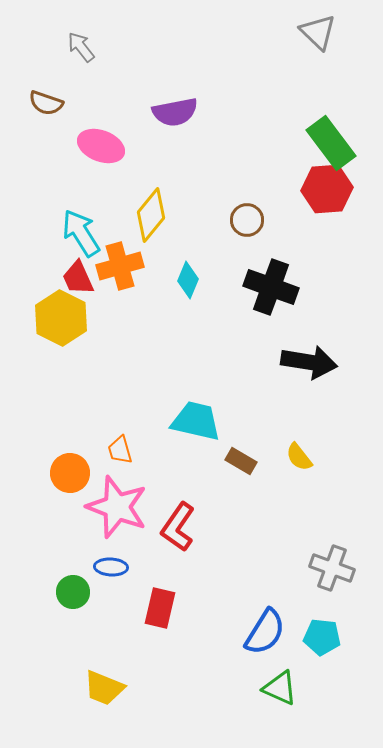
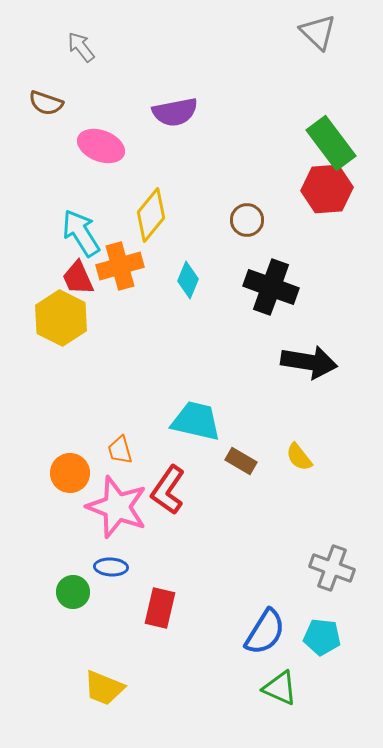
red L-shape: moved 10 px left, 37 px up
